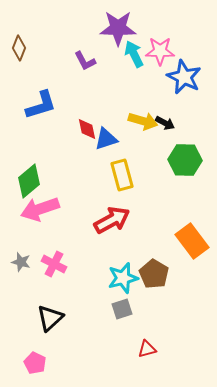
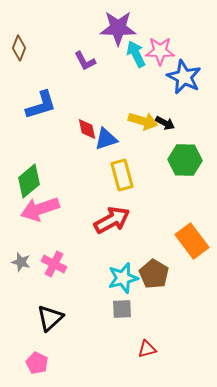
cyan arrow: moved 2 px right
gray square: rotated 15 degrees clockwise
pink pentagon: moved 2 px right
